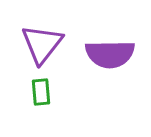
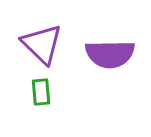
purple triangle: rotated 24 degrees counterclockwise
